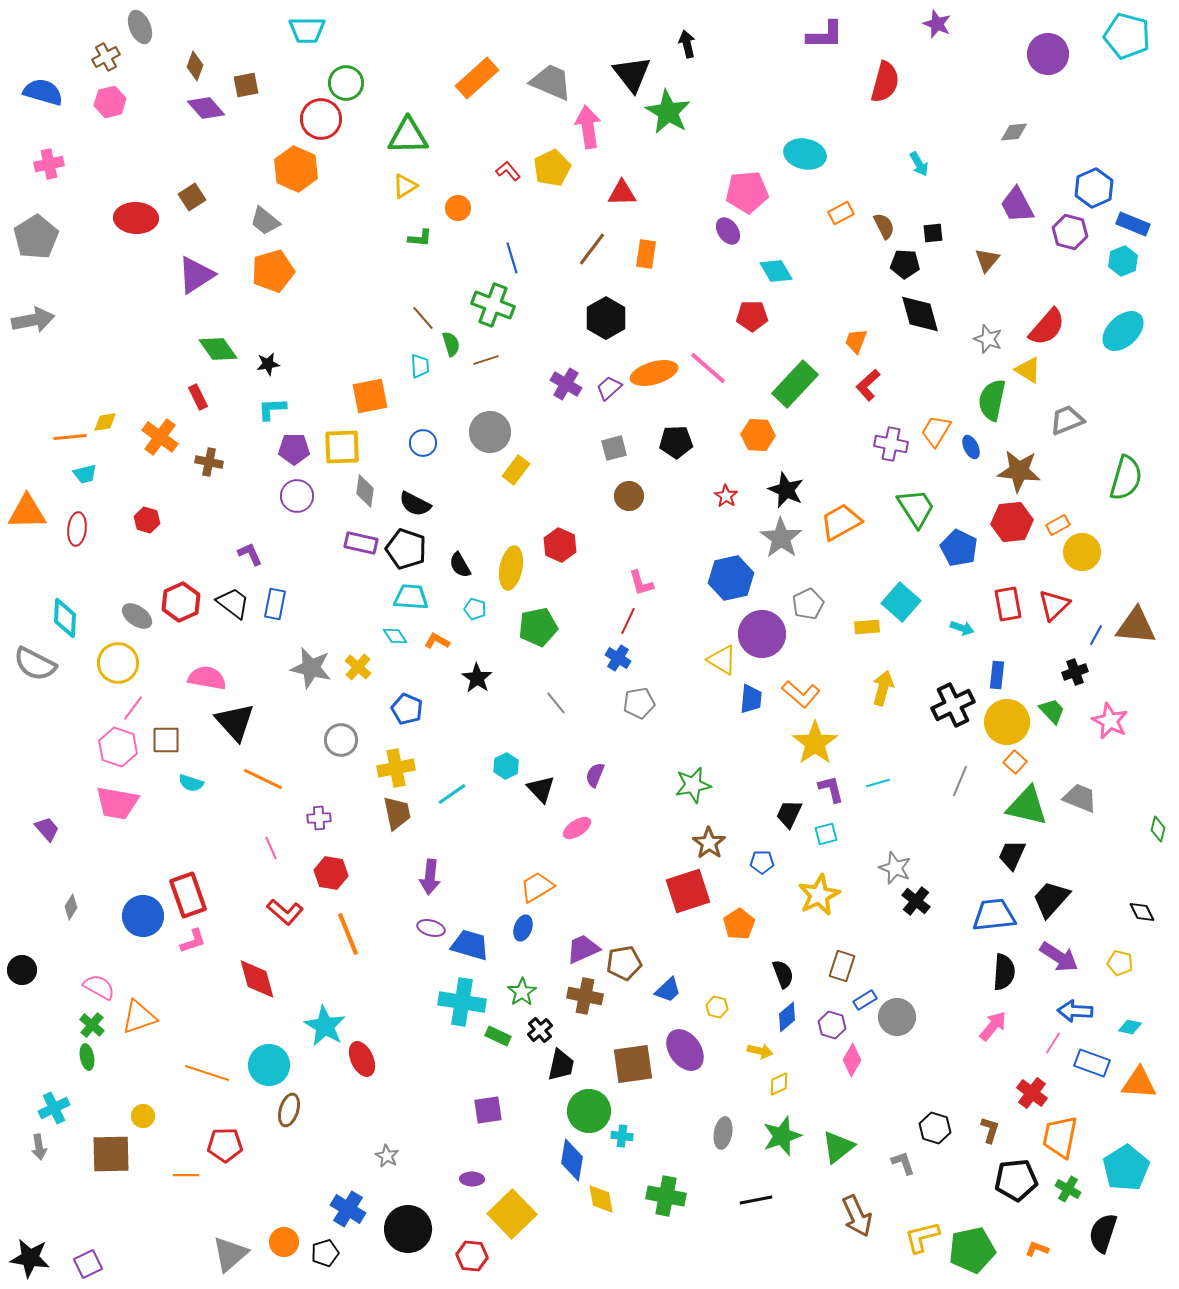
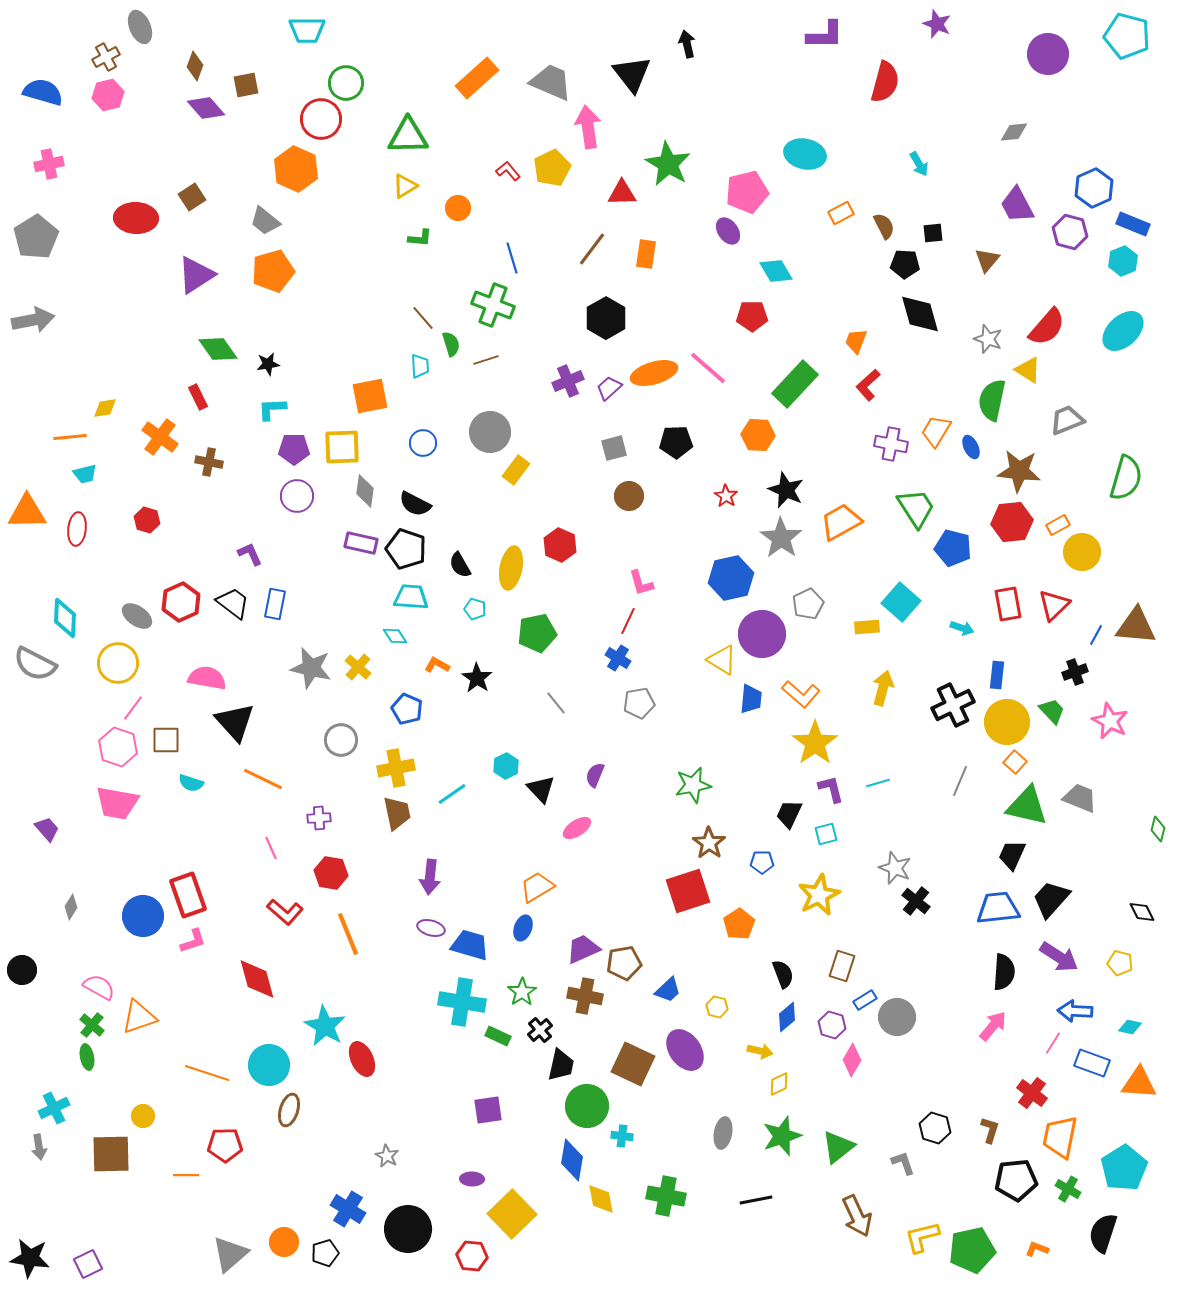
pink hexagon at (110, 102): moved 2 px left, 7 px up
green star at (668, 112): moved 52 px down
pink pentagon at (747, 192): rotated 9 degrees counterclockwise
purple cross at (566, 384): moved 2 px right, 3 px up; rotated 36 degrees clockwise
yellow diamond at (105, 422): moved 14 px up
blue pentagon at (959, 548): moved 6 px left; rotated 12 degrees counterclockwise
green pentagon at (538, 627): moved 1 px left, 6 px down
orange L-shape at (437, 641): moved 24 px down
blue trapezoid at (994, 915): moved 4 px right, 7 px up
brown square at (633, 1064): rotated 33 degrees clockwise
green circle at (589, 1111): moved 2 px left, 5 px up
cyan pentagon at (1126, 1168): moved 2 px left
